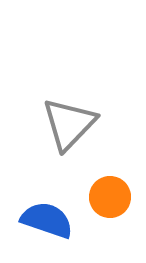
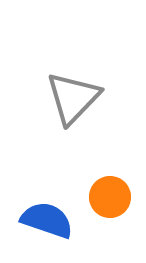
gray triangle: moved 4 px right, 26 px up
